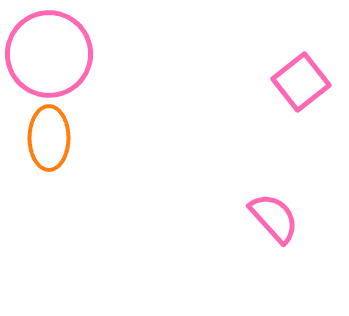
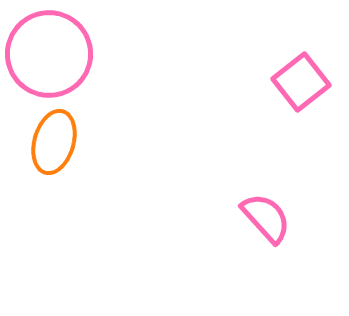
orange ellipse: moved 5 px right, 4 px down; rotated 16 degrees clockwise
pink semicircle: moved 8 px left
